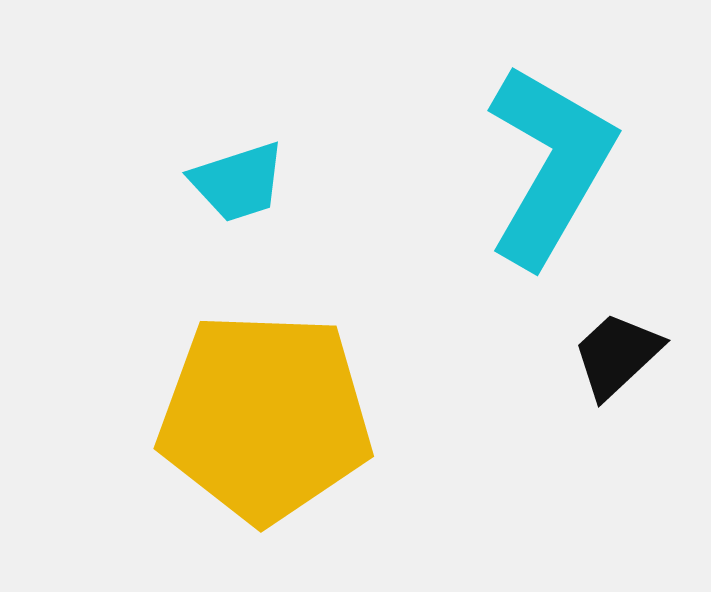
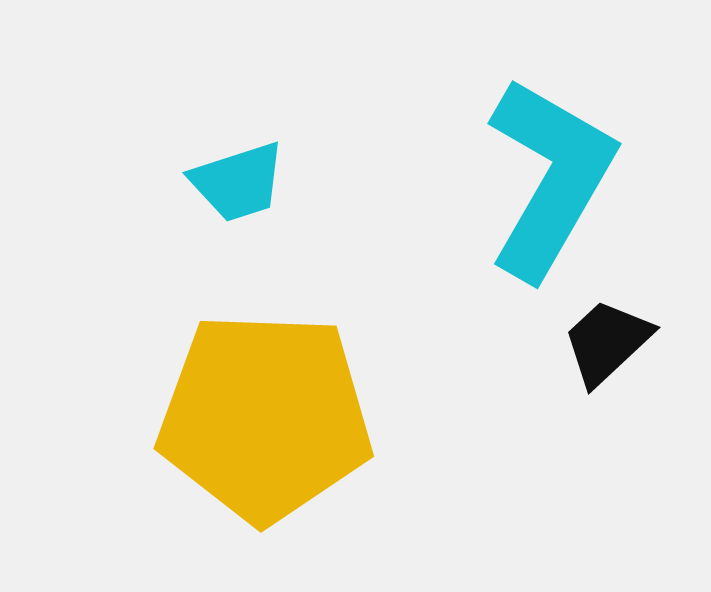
cyan L-shape: moved 13 px down
black trapezoid: moved 10 px left, 13 px up
